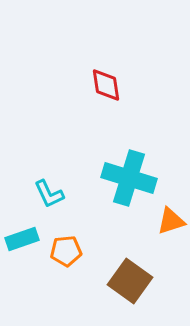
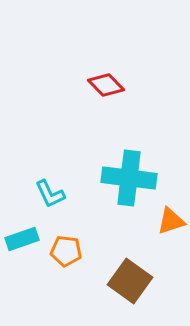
red diamond: rotated 36 degrees counterclockwise
cyan cross: rotated 10 degrees counterclockwise
cyan L-shape: moved 1 px right
orange pentagon: rotated 12 degrees clockwise
